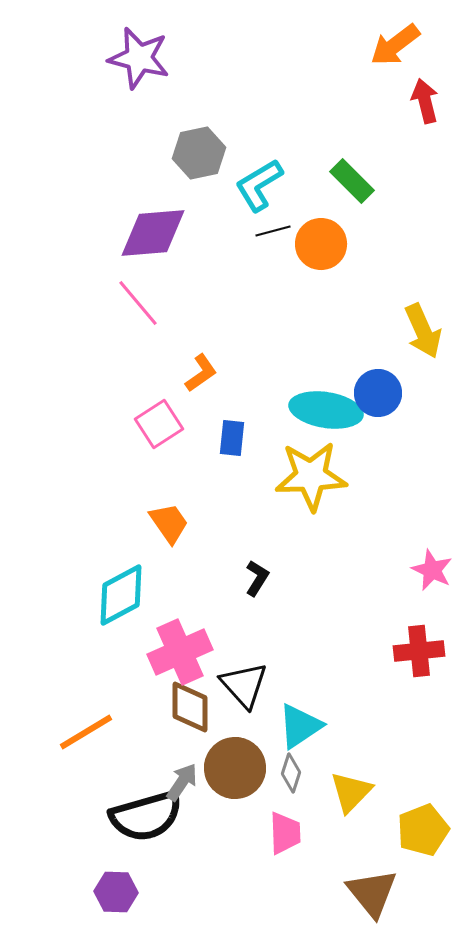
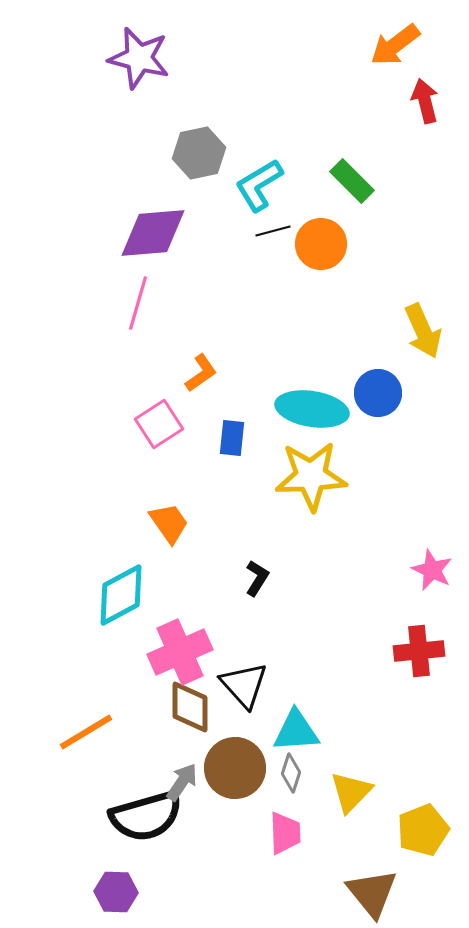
pink line: rotated 56 degrees clockwise
cyan ellipse: moved 14 px left, 1 px up
cyan triangle: moved 4 px left, 5 px down; rotated 30 degrees clockwise
